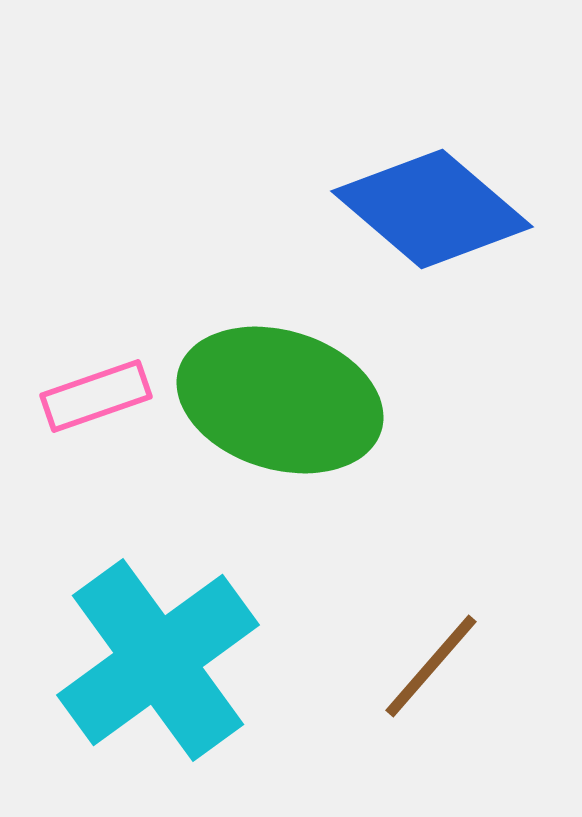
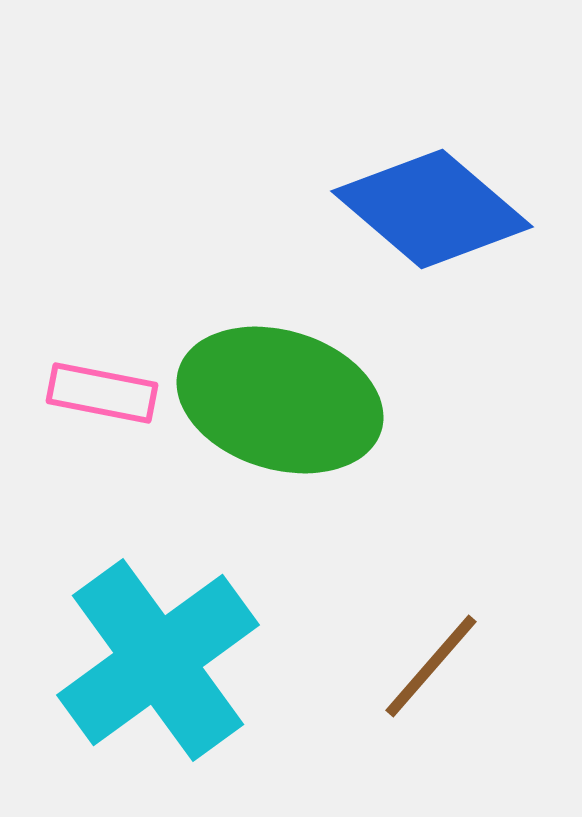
pink rectangle: moved 6 px right, 3 px up; rotated 30 degrees clockwise
